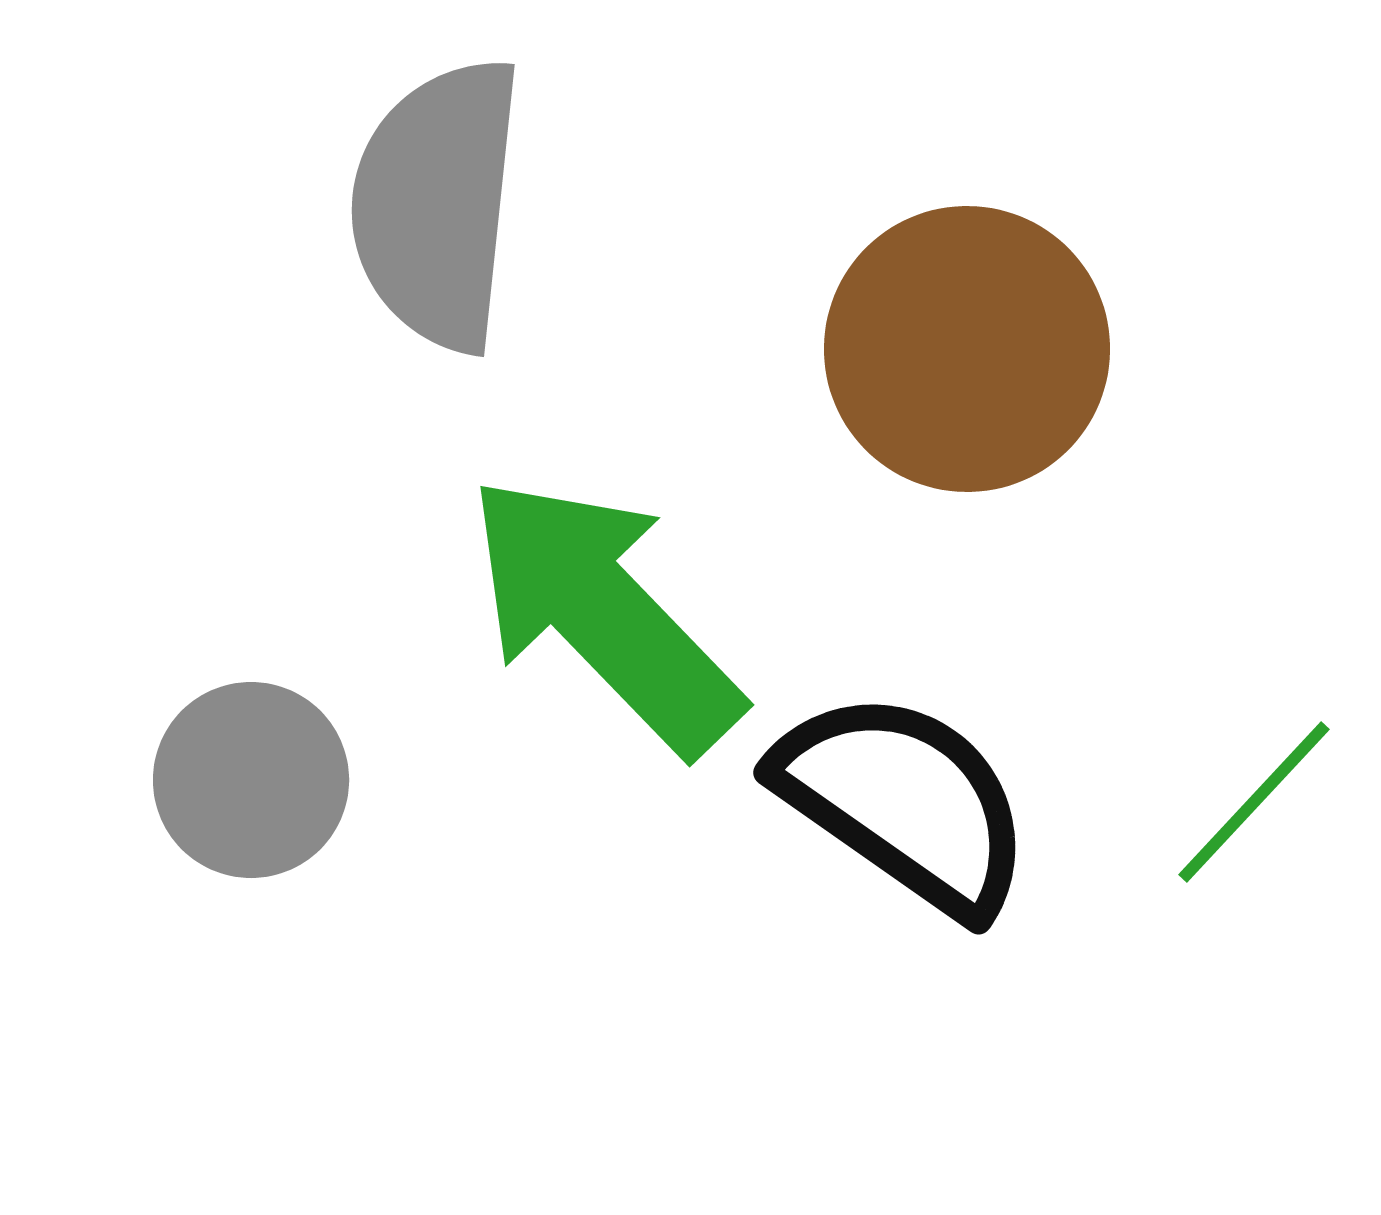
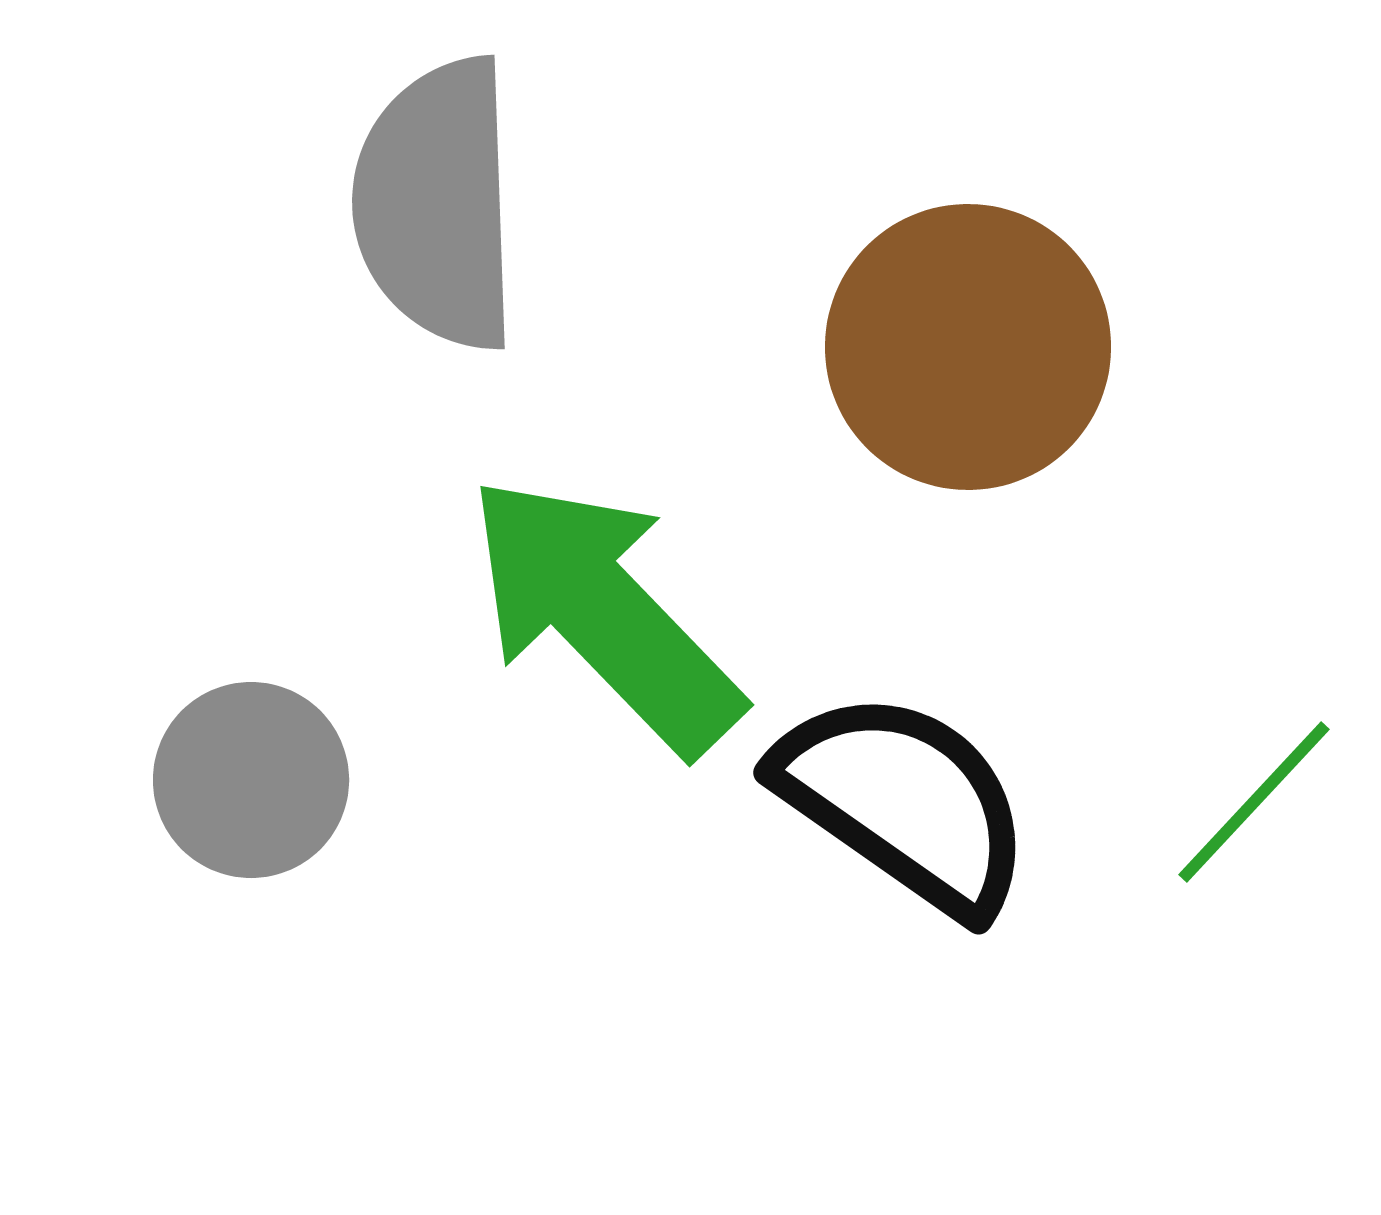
gray semicircle: rotated 8 degrees counterclockwise
brown circle: moved 1 px right, 2 px up
